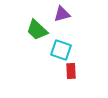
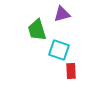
green trapezoid: rotated 30 degrees clockwise
cyan square: moved 2 px left
